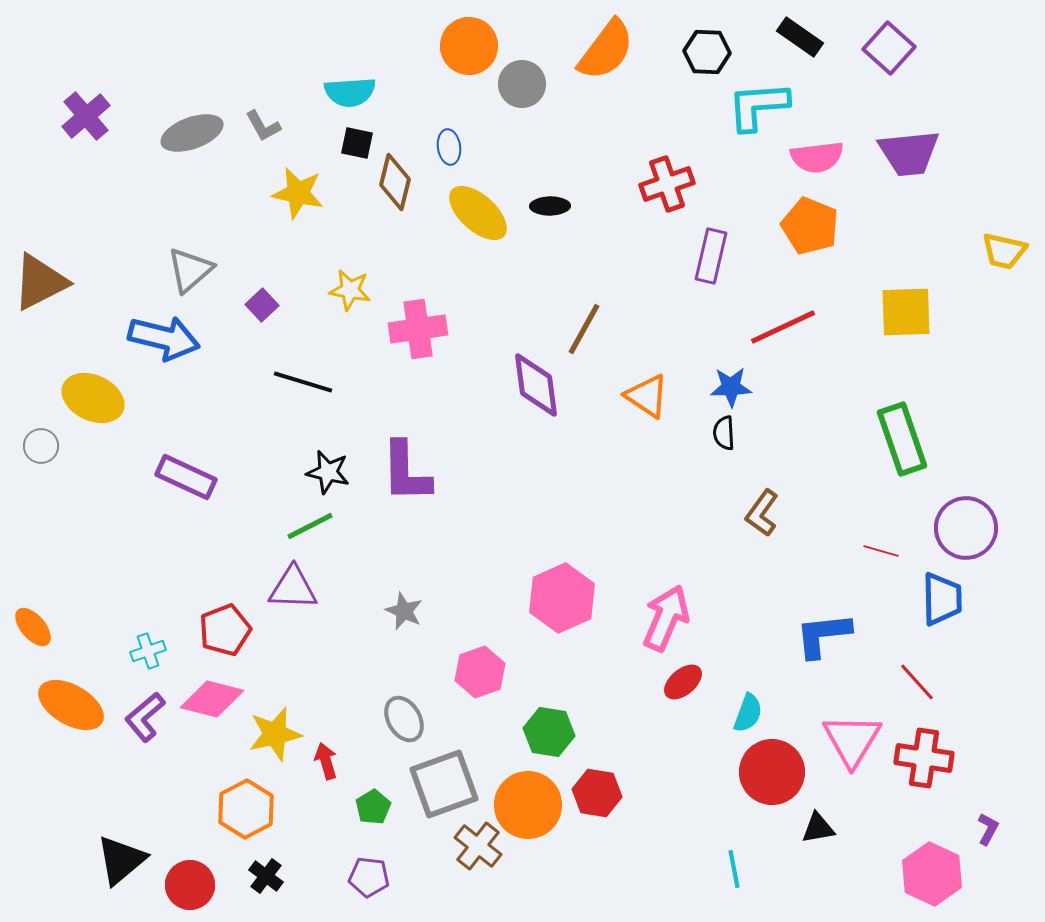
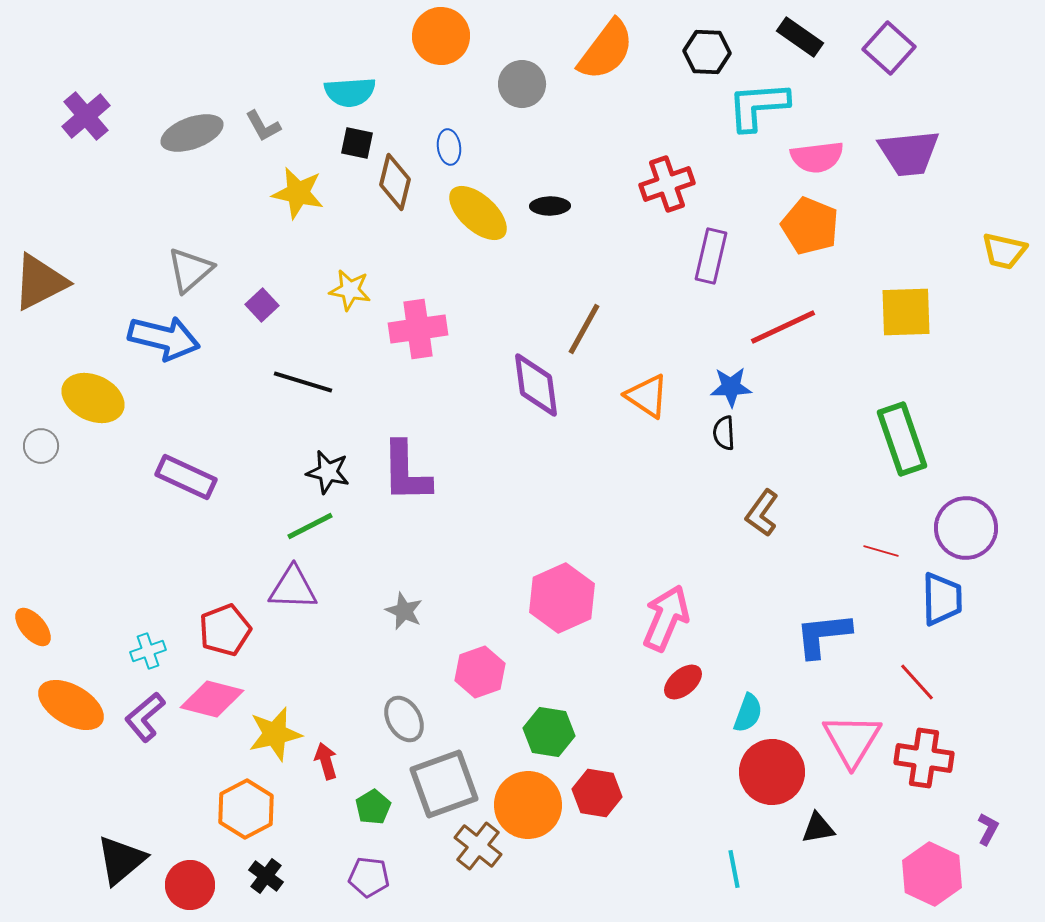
orange circle at (469, 46): moved 28 px left, 10 px up
